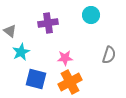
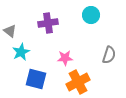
orange cross: moved 8 px right
